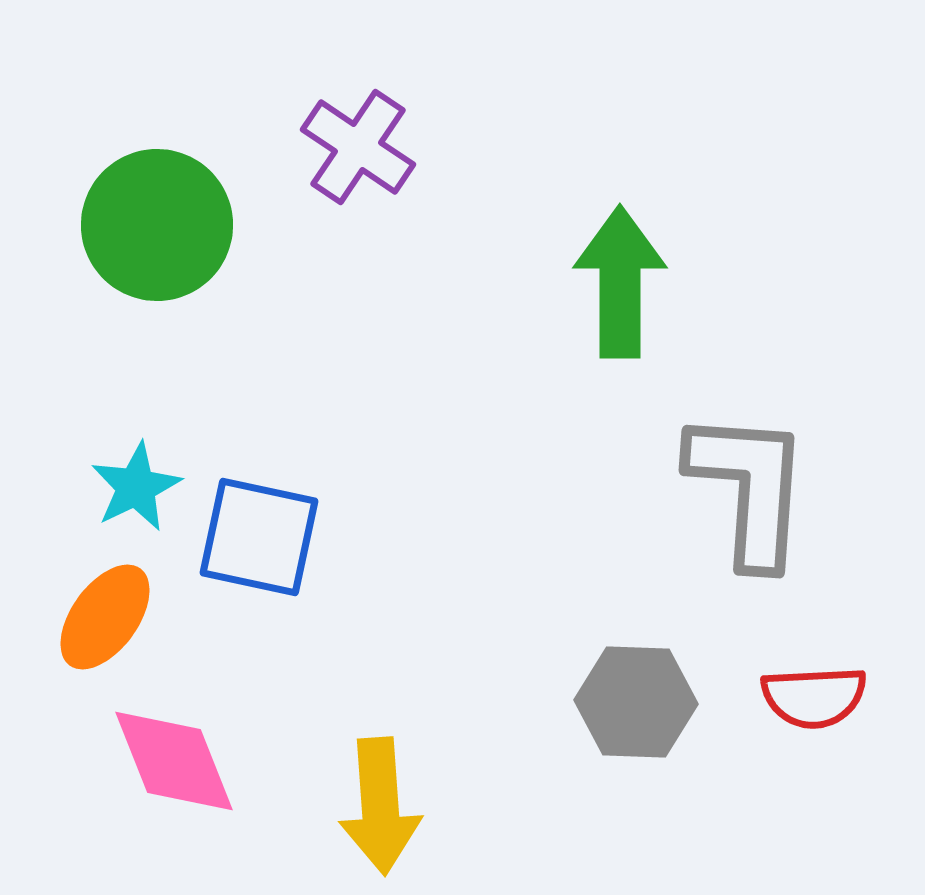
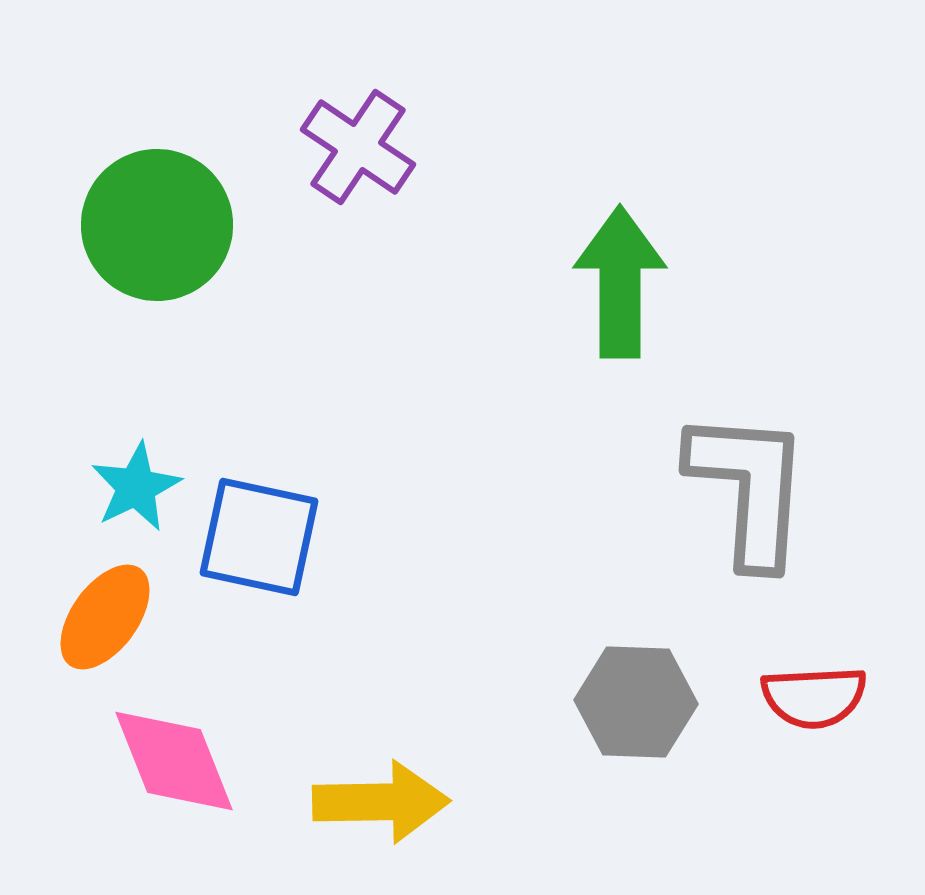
yellow arrow: moved 1 px right, 4 px up; rotated 87 degrees counterclockwise
